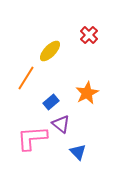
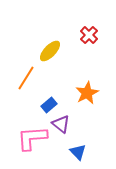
blue rectangle: moved 2 px left, 3 px down
